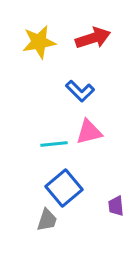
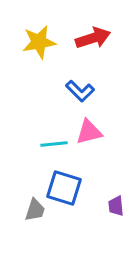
blue square: rotated 33 degrees counterclockwise
gray trapezoid: moved 12 px left, 10 px up
